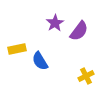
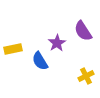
purple star: moved 2 px right, 20 px down
purple semicircle: moved 4 px right; rotated 110 degrees clockwise
yellow rectangle: moved 4 px left
